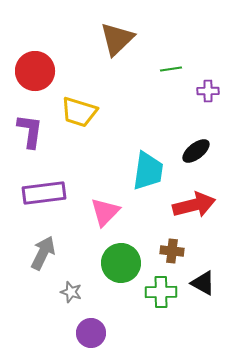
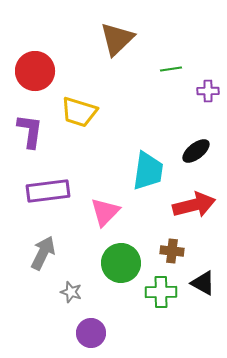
purple rectangle: moved 4 px right, 2 px up
